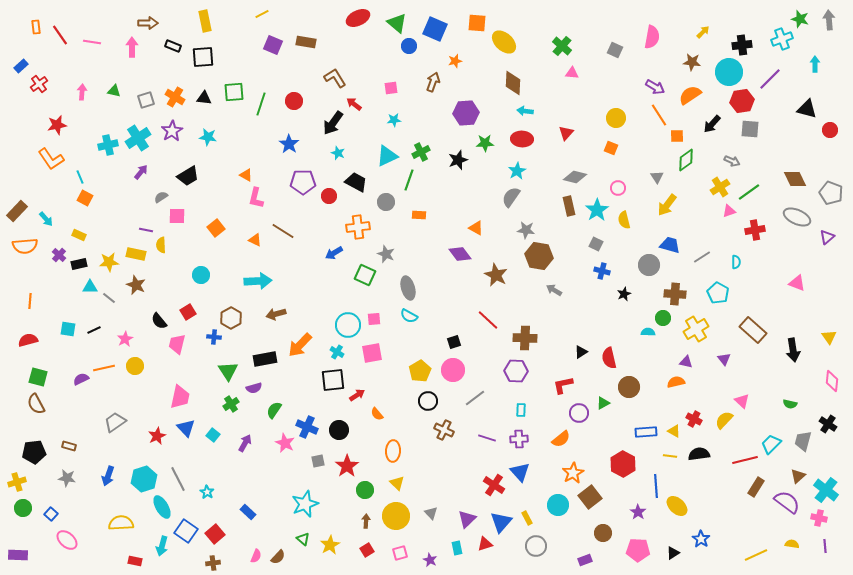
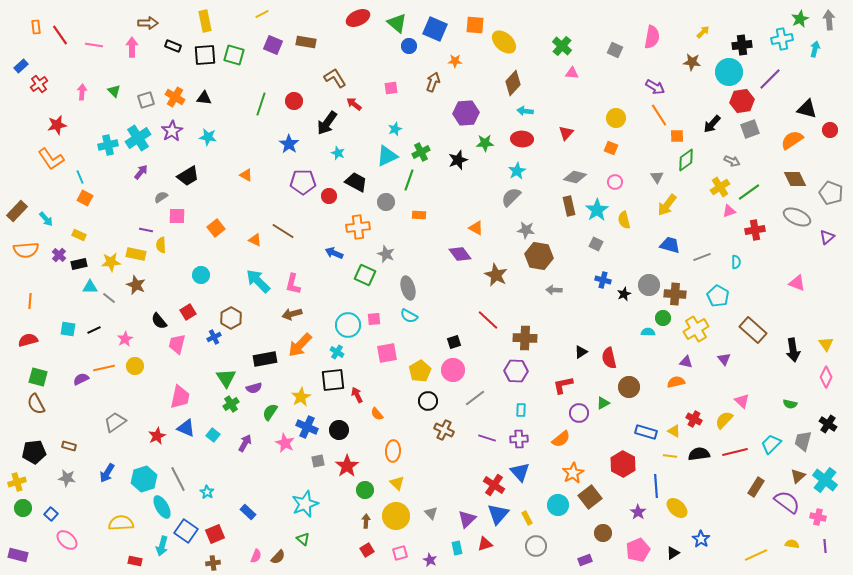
green star at (800, 19): rotated 30 degrees clockwise
orange square at (477, 23): moved 2 px left, 2 px down
cyan cross at (782, 39): rotated 10 degrees clockwise
pink line at (92, 42): moved 2 px right, 3 px down
black square at (203, 57): moved 2 px right, 2 px up
orange star at (455, 61): rotated 16 degrees clockwise
cyan arrow at (815, 64): moved 15 px up; rotated 14 degrees clockwise
brown diamond at (513, 83): rotated 40 degrees clockwise
green triangle at (114, 91): rotated 32 degrees clockwise
green square at (234, 92): moved 37 px up; rotated 20 degrees clockwise
orange semicircle at (690, 95): moved 102 px right, 45 px down
cyan star at (394, 120): moved 1 px right, 9 px down; rotated 16 degrees counterclockwise
black arrow at (333, 123): moved 6 px left
gray square at (750, 129): rotated 24 degrees counterclockwise
pink circle at (618, 188): moved 3 px left, 6 px up
gray semicircle at (511, 197): rotated 10 degrees clockwise
pink L-shape at (256, 198): moved 37 px right, 86 px down
orange semicircle at (25, 246): moved 1 px right, 4 px down
blue arrow at (334, 253): rotated 54 degrees clockwise
gray line at (702, 257): rotated 12 degrees clockwise
yellow star at (109, 262): moved 2 px right
gray circle at (649, 265): moved 20 px down
blue cross at (602, 271): moved 1 px right, 9 px down
cyan arrow at (258, 281): rotated 132 degrees counterclockwise
gray arrow at (554, 290): rotated 28 degrees counterclockwise
cyan pentagon at (718, 293): moved 3 px down
brown arrow at (276, 314): moved 16 px right
blue cross at (214, 337): rotated 32 degrees counterclockwise
yellow triangle at (829, 337): moved 3 px left, 7 px down
pink square at (372, 353): moved 15 px right
green triangle at (228, 371): moved 2 px left, 7 px down
pink diamond at (832, 381): moved 6 px left, 4 px up; rotated 20 degrees clockwise
red arrow at (357, 395): rotated 84 degrees counterclockwise
green semicircle at (274, 410): moved 4 px left, 2 px down
blue triangle at (186, 428): rotated 24 degrees counterclockwise
blue rectangle at (646, 432): rotated 20 degrees clockwise
red line at (745, 460): moved 10 px left, 8 px up
blue arrow at (108, 476): moved 1 px left, 3 px up; rotated 12 degrees clockwise
cyan cross at (826, 490): moved 1 px left, 10 px up
yellow ellipse at (677, 506): moved 2 px down
pink cross at (819, 518): moved 1 px left, 1 px up
blue triangle at (501, 522): moved 3 px left, 8 px up
red square at (215, 534): rotated 18 degrees clockwise
yellow star at (330, 545): moved 29 px left, 148 px up
pink pentagon at (638, 550): rotated 25 degrees counterclockwise
purple rectangle at (18, 555): rotated 12 degrees clockwise
